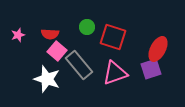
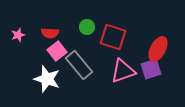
red semicircle: moved 1 px up
pink square: rotated 12 degrees clockwise
pink triangle: moved 8 px right, 2 px up
